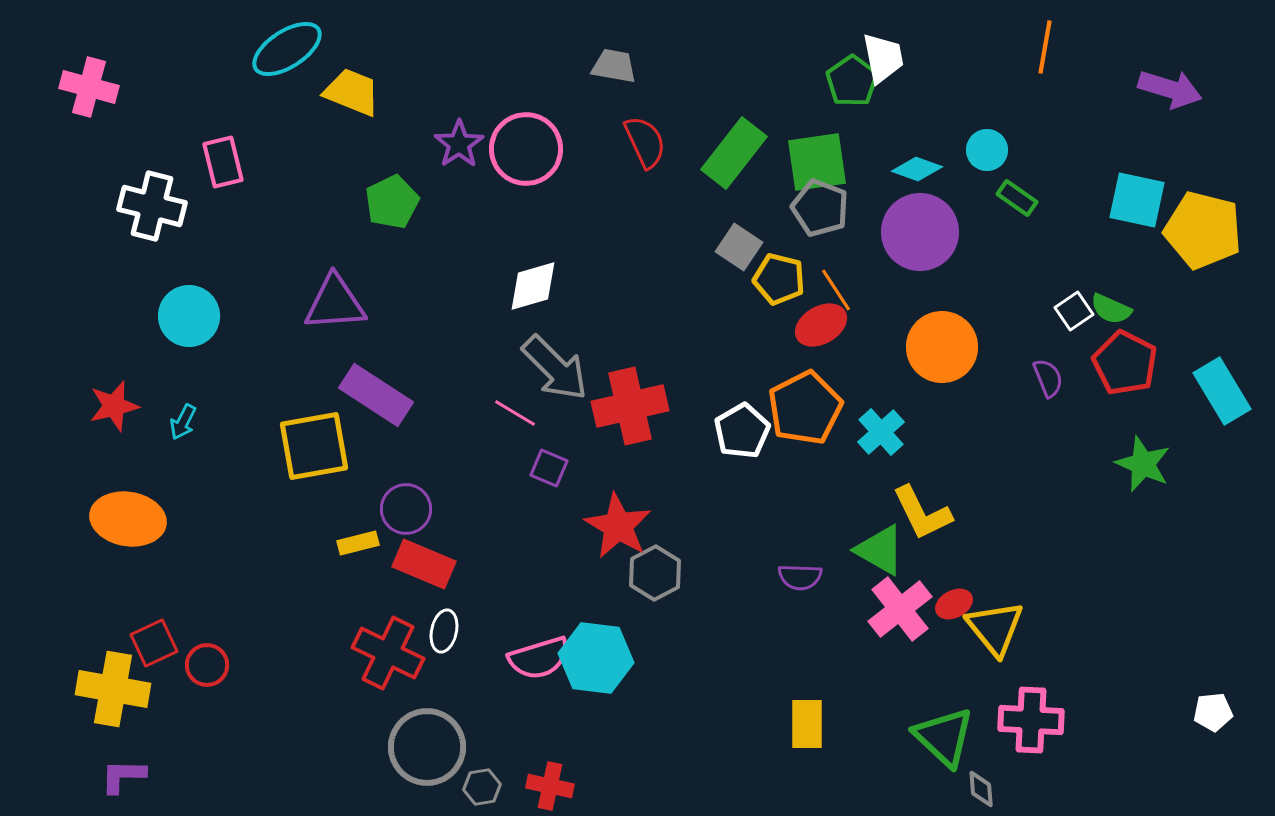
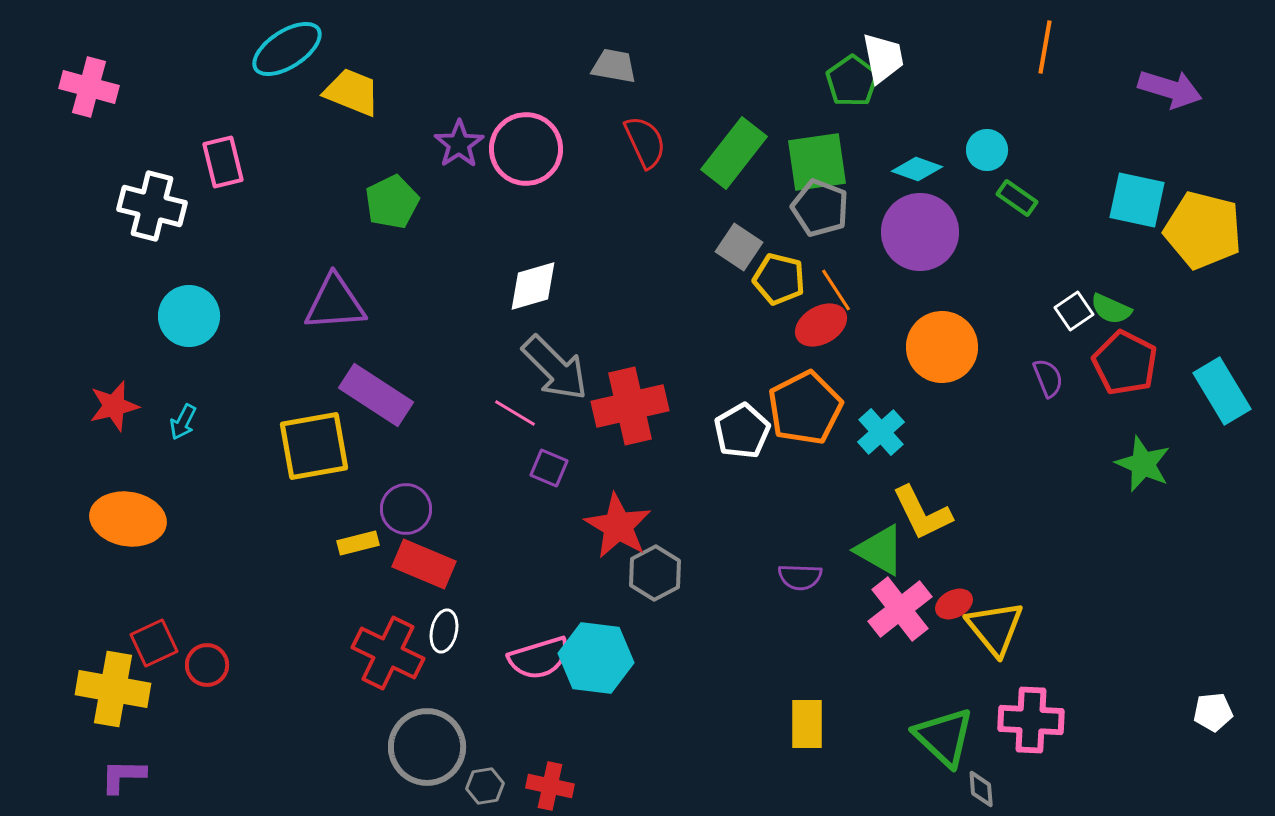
gray hexagon at (482, 787): moved 3 px right, 1 px up
